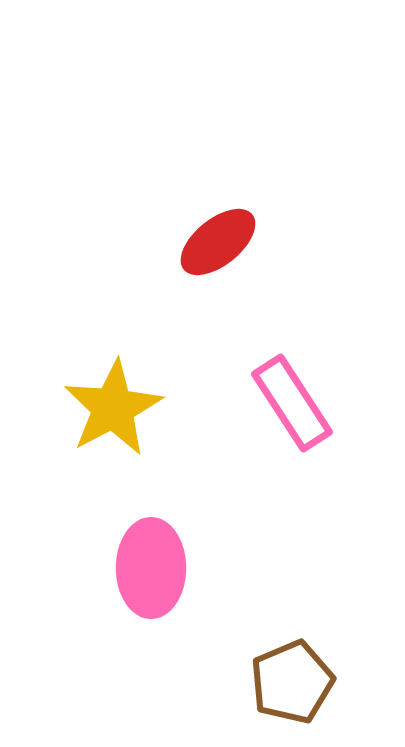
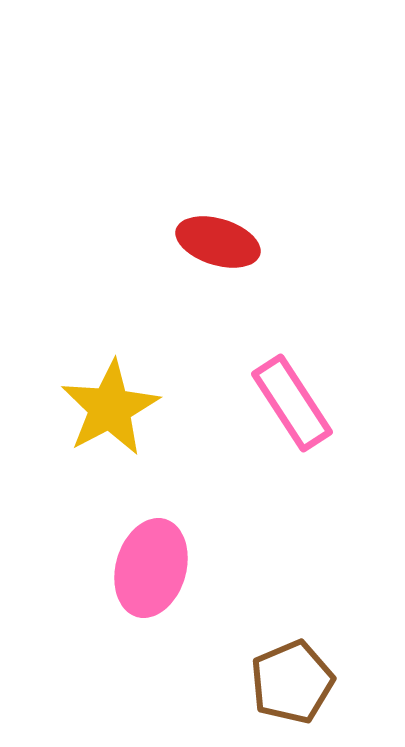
red ellipse: rotated 56 degrees clockwise
yellow star: moved 3 px left
pink ellipse: rotated 16 degrees clockwise
